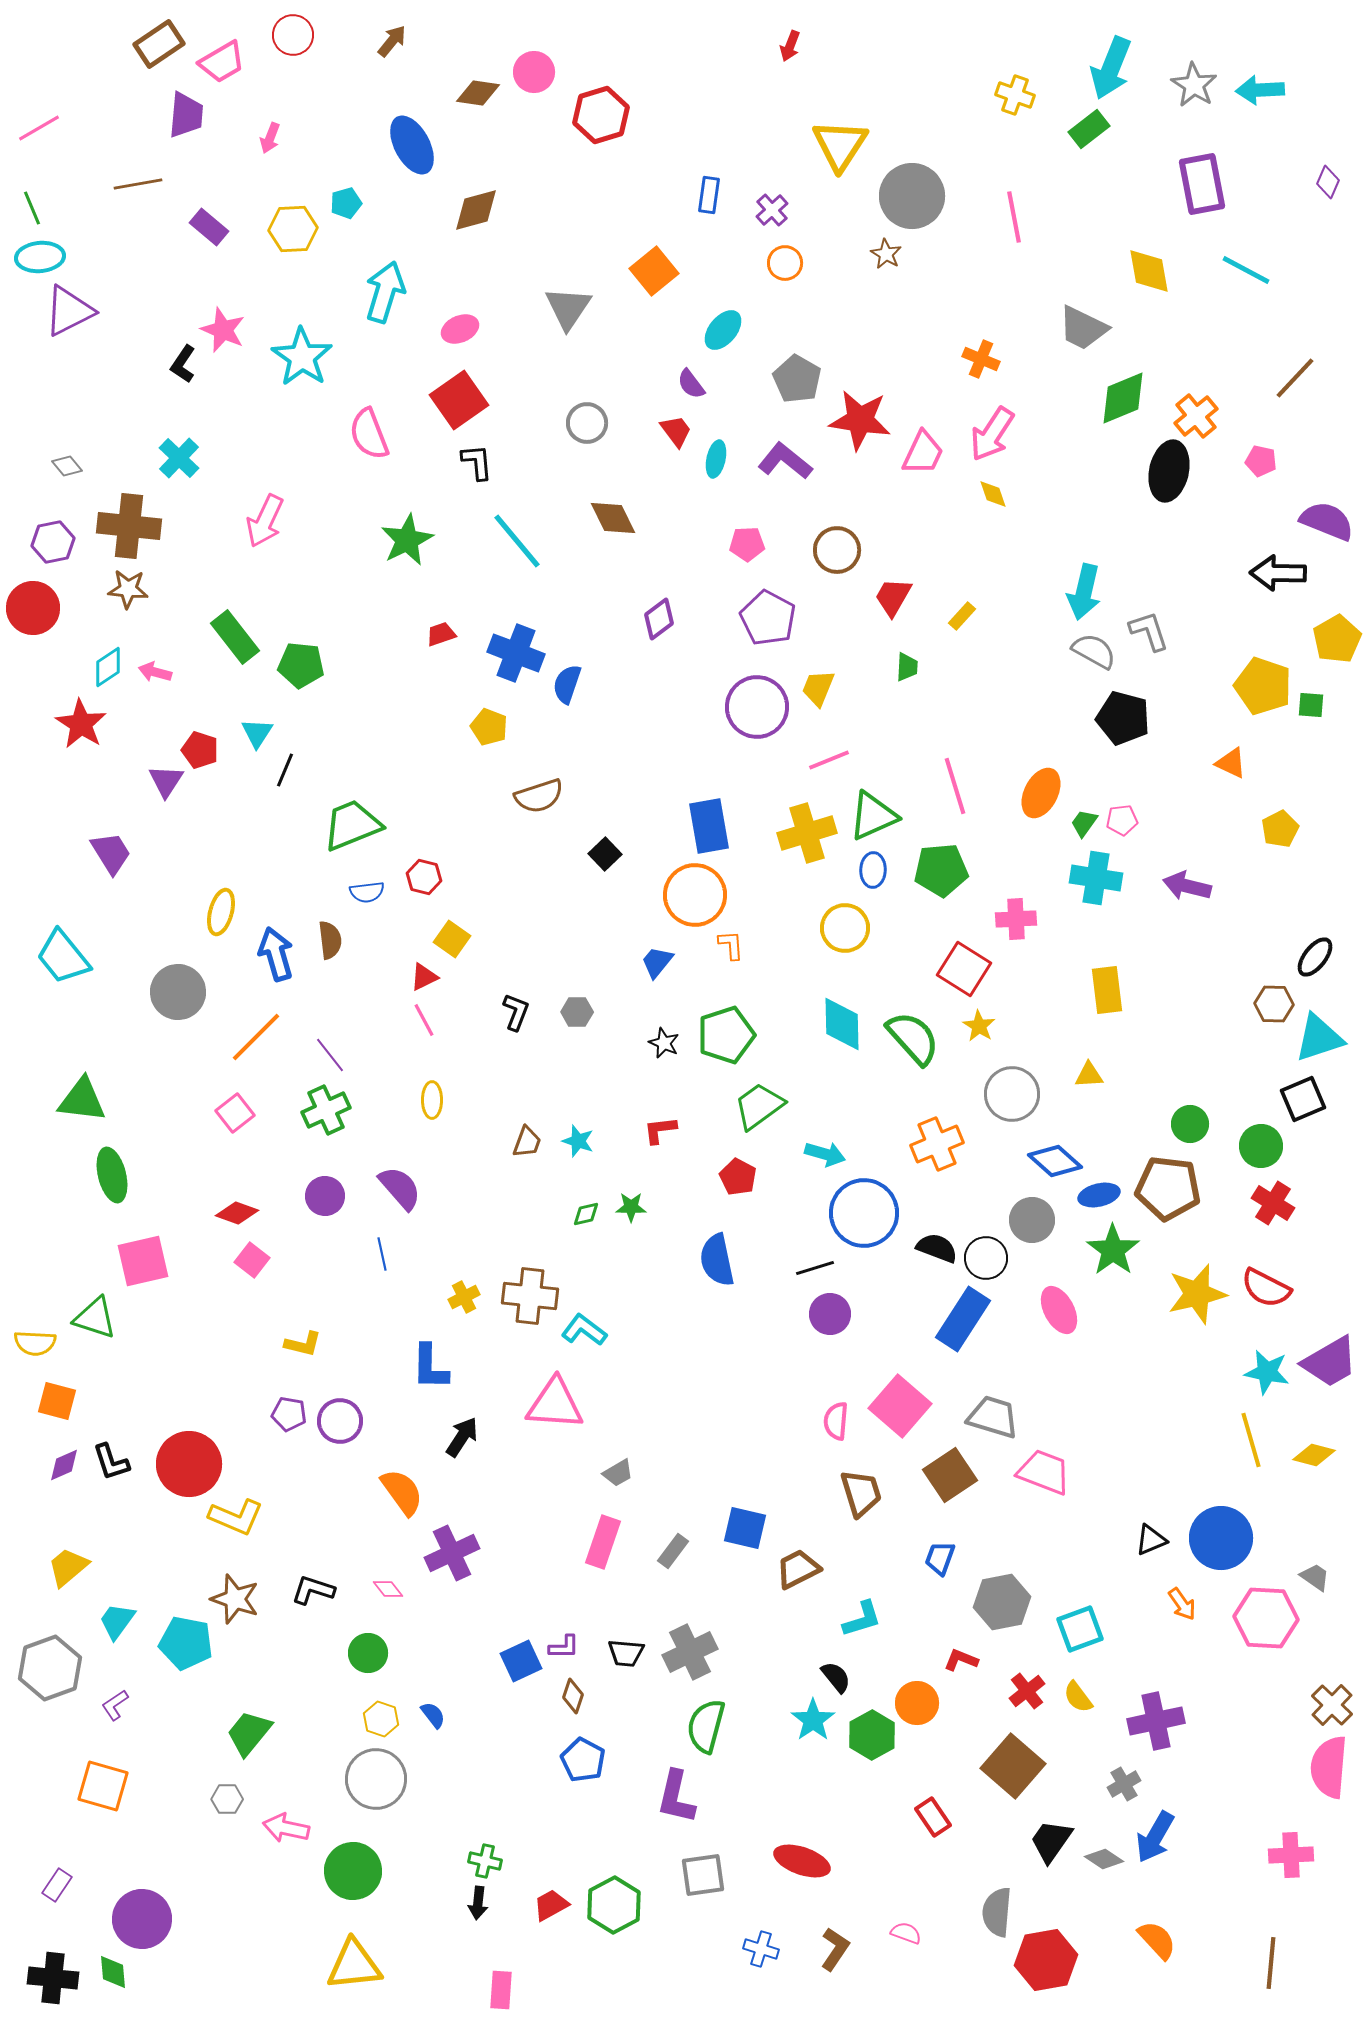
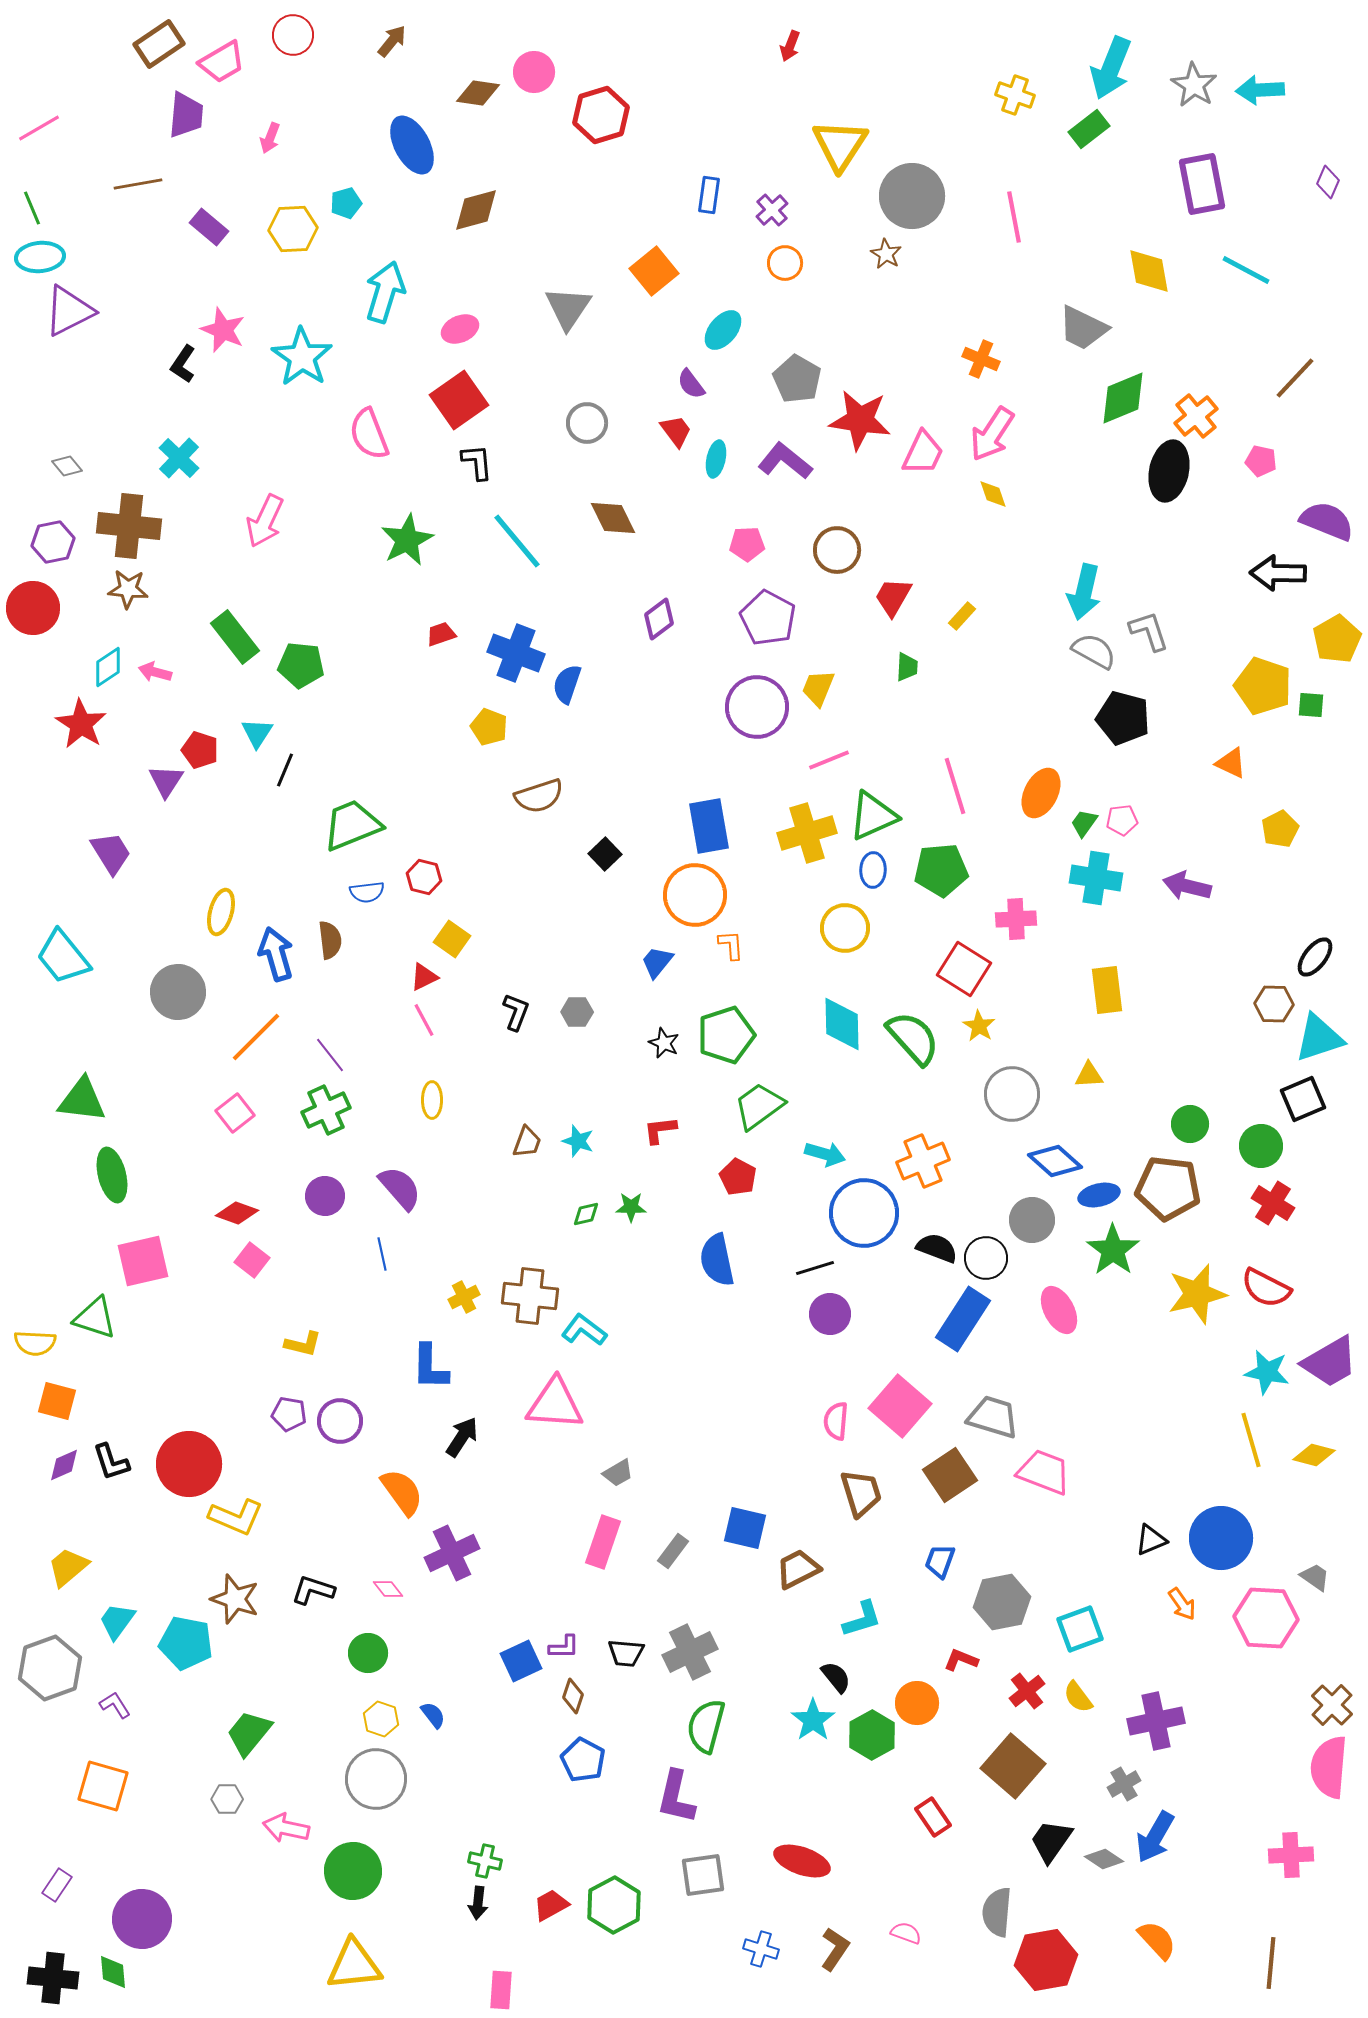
orange cross at (937, 1144): moved 14 px left, 17 px down
blue trapezoid at (940, 1558): moved 3 px down
purple L-shape at (115, 1705): rotated 92 degrees clockwise
